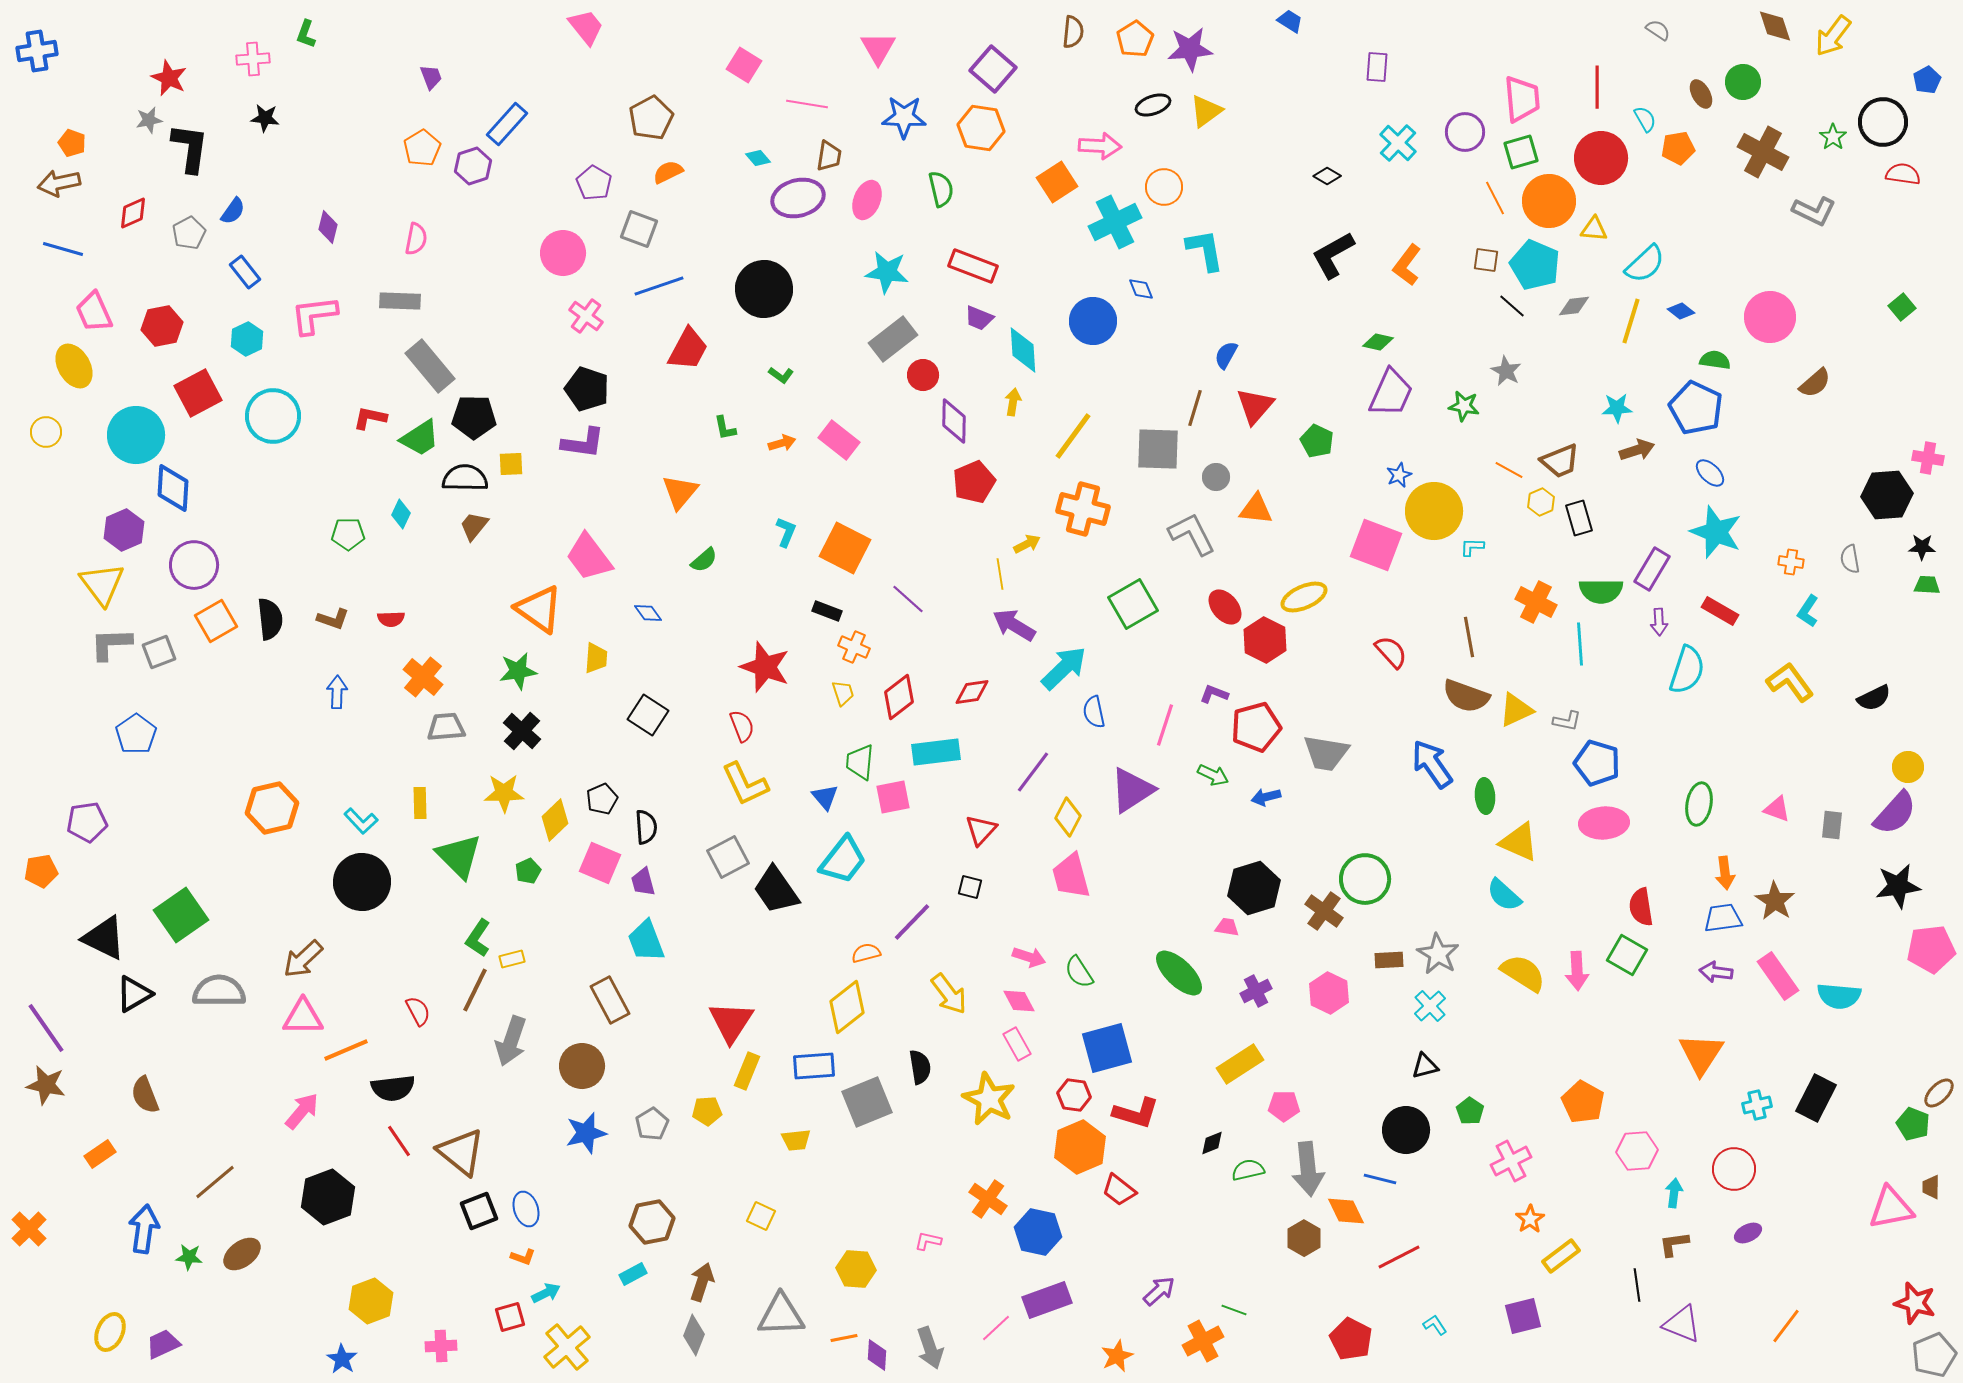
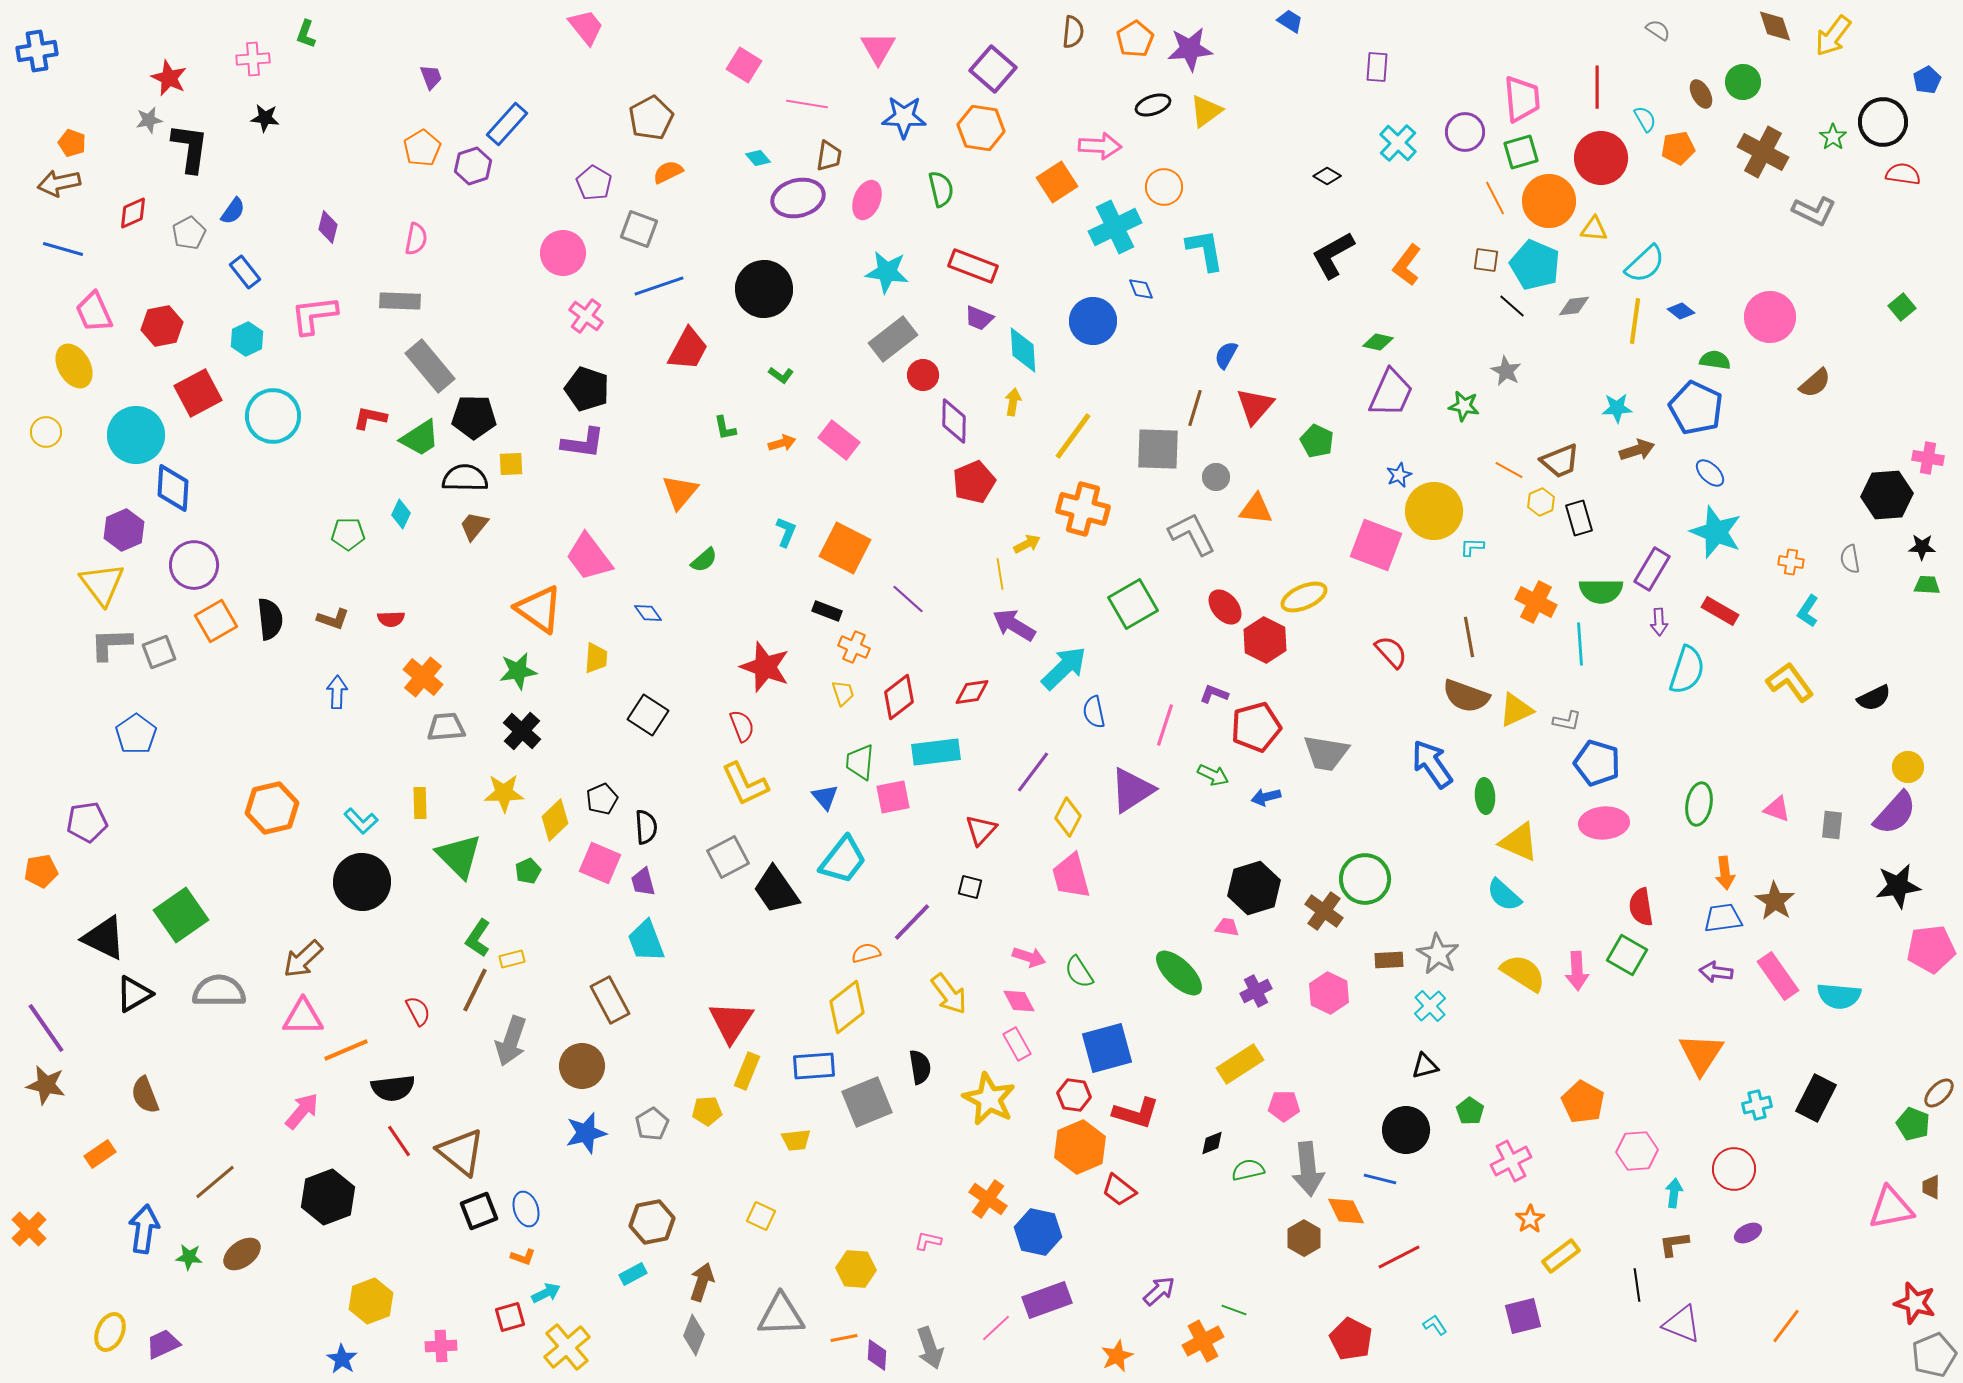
cyan cross at (1115, 222): moved 5 px down
yellow line at (1631, 321): moved 4 px right; rotated 9 degrees counterclockwise
